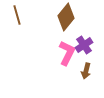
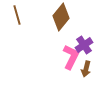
brown diamond: moved 5 px left
pink L-shape: moved 4 px right, 4 px down
brown arrow: moved 2 px up
